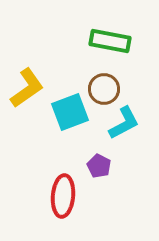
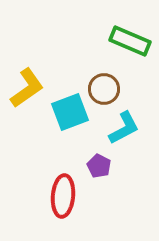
green rectangle: moved 20 px right; rotated 12 degrees clockwise
cyan L-shape: moved 5 px down
